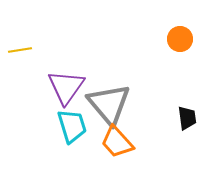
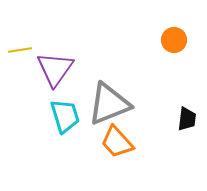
orange circle: moved 6 px left, 1 px down
purple triangle: moved 11 px left, 18 px up
gray triangle: rotated 48 degrees clockwise
black trapezoid: moved 1 px down; rotated 15 degrees clockwise
cyan trapezoid: moved 7 px left, 10 px up
